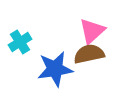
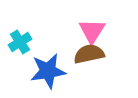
pink triangle: rotated 16 degrees counterclockwise
blue star: moved 7 px left, 2 px down
